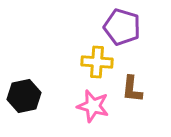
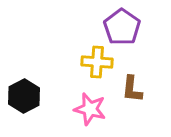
purple pentagon: rotated 18 degrees clockwise
black hexagon: rotated 16 degrees counterclockwise
pink star: moved 3 px left, 3 px down
